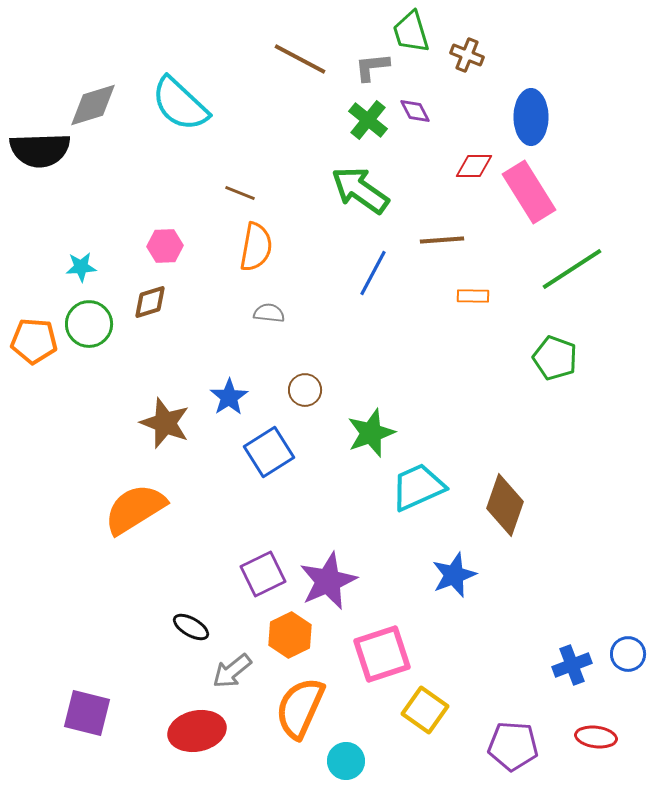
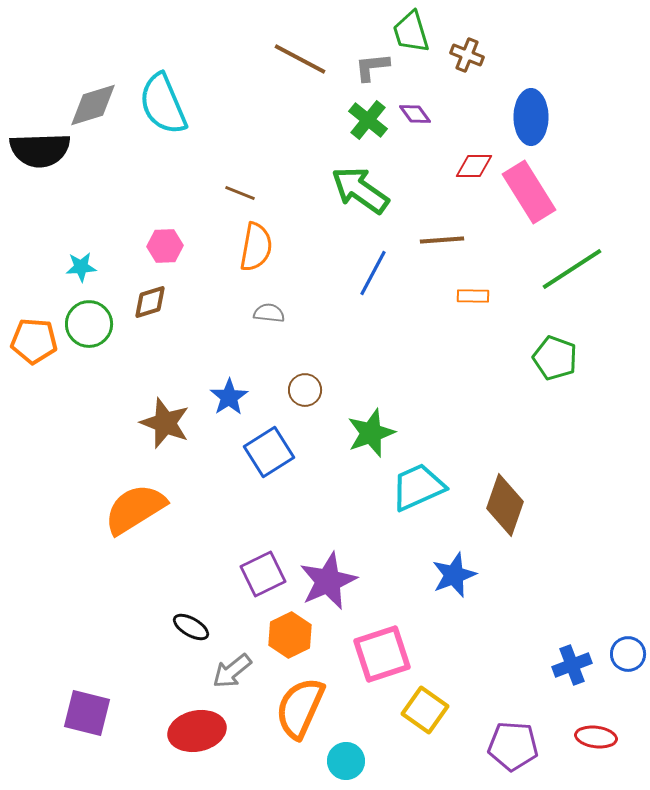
cyan semicircle at (180, 104): moved 17 px left; rotated 24 degrees clockwise
purple diamond at (415, 111): moved 3 px down; rotated 8 degrees counterclockwise
